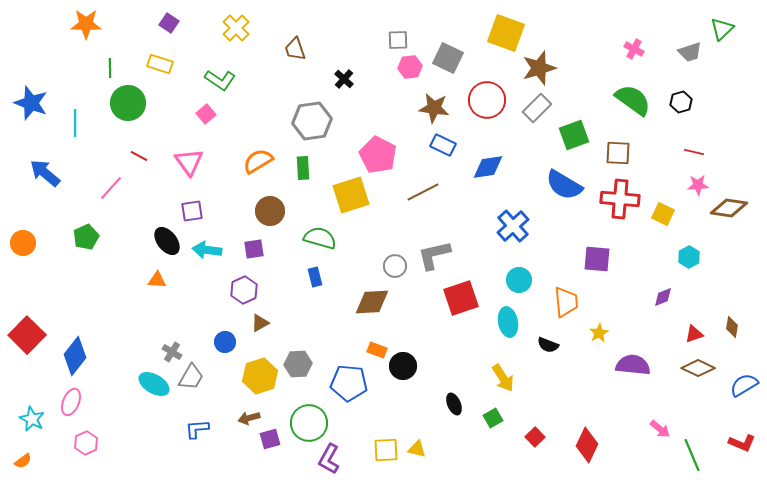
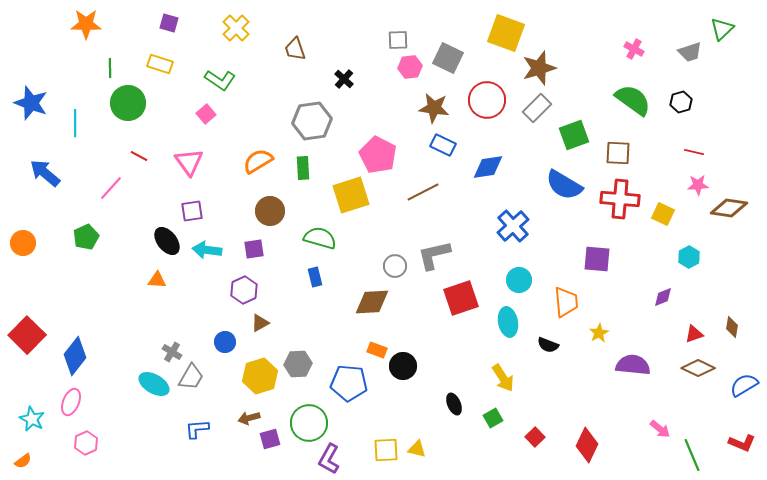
purple square at (169, 23): rotated 18 degrees counterclockwise
